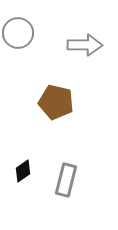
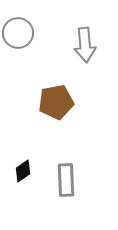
gray arrow: rotated 84 degrees clockwise
brown pentagon: rotated 24 degrees counterclockwise
gray rectangle: rotated 16 degrees counterclockwise
